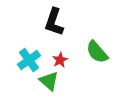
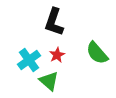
green semicircle: moved 1 px down
red star: moved 3 px left, 5 px up
